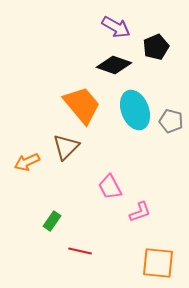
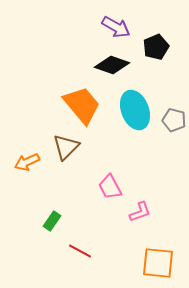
black diamond: moved 2 px left
gray pentagon: moved 3 px right, 1 px up
red line: rotated 15 degrees clockwise
